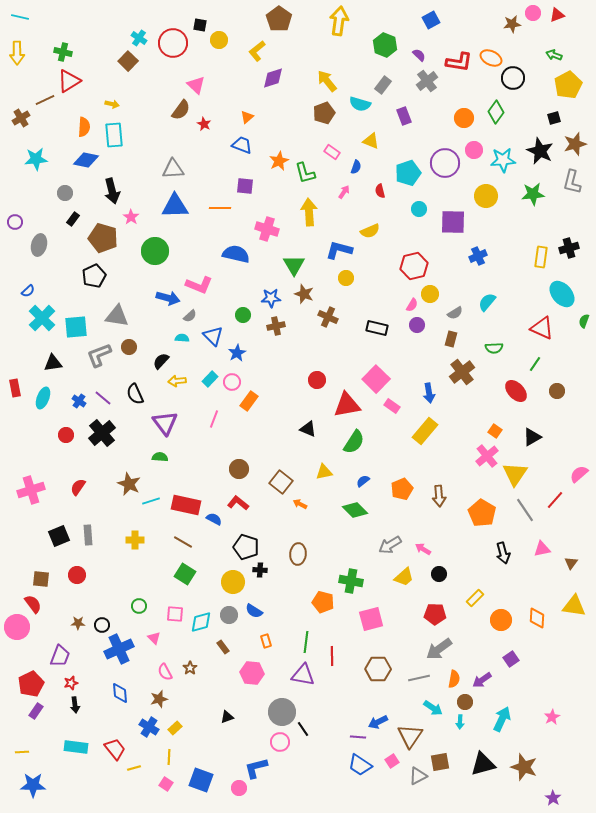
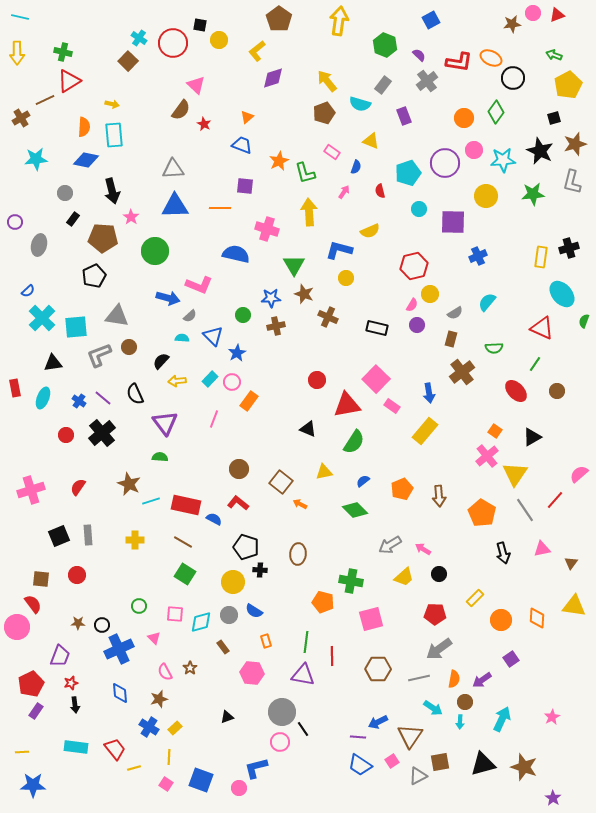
brown pentagon at (103, 238): rotated 12 degrees counterclockwise
